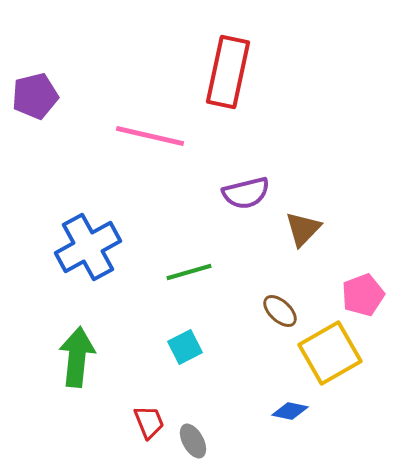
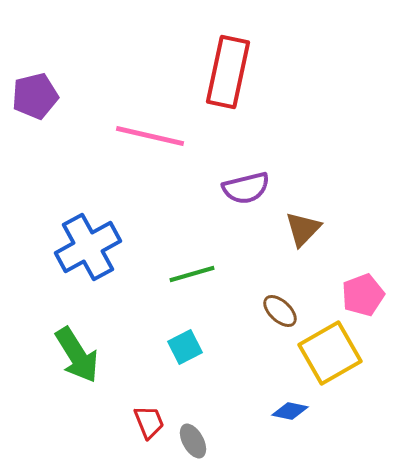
purple semicircle: moved 5 px up
green line: moved 3 px right, 2 px down
green arrow: moved 2 px up; rotated 142 degrees clockwise
